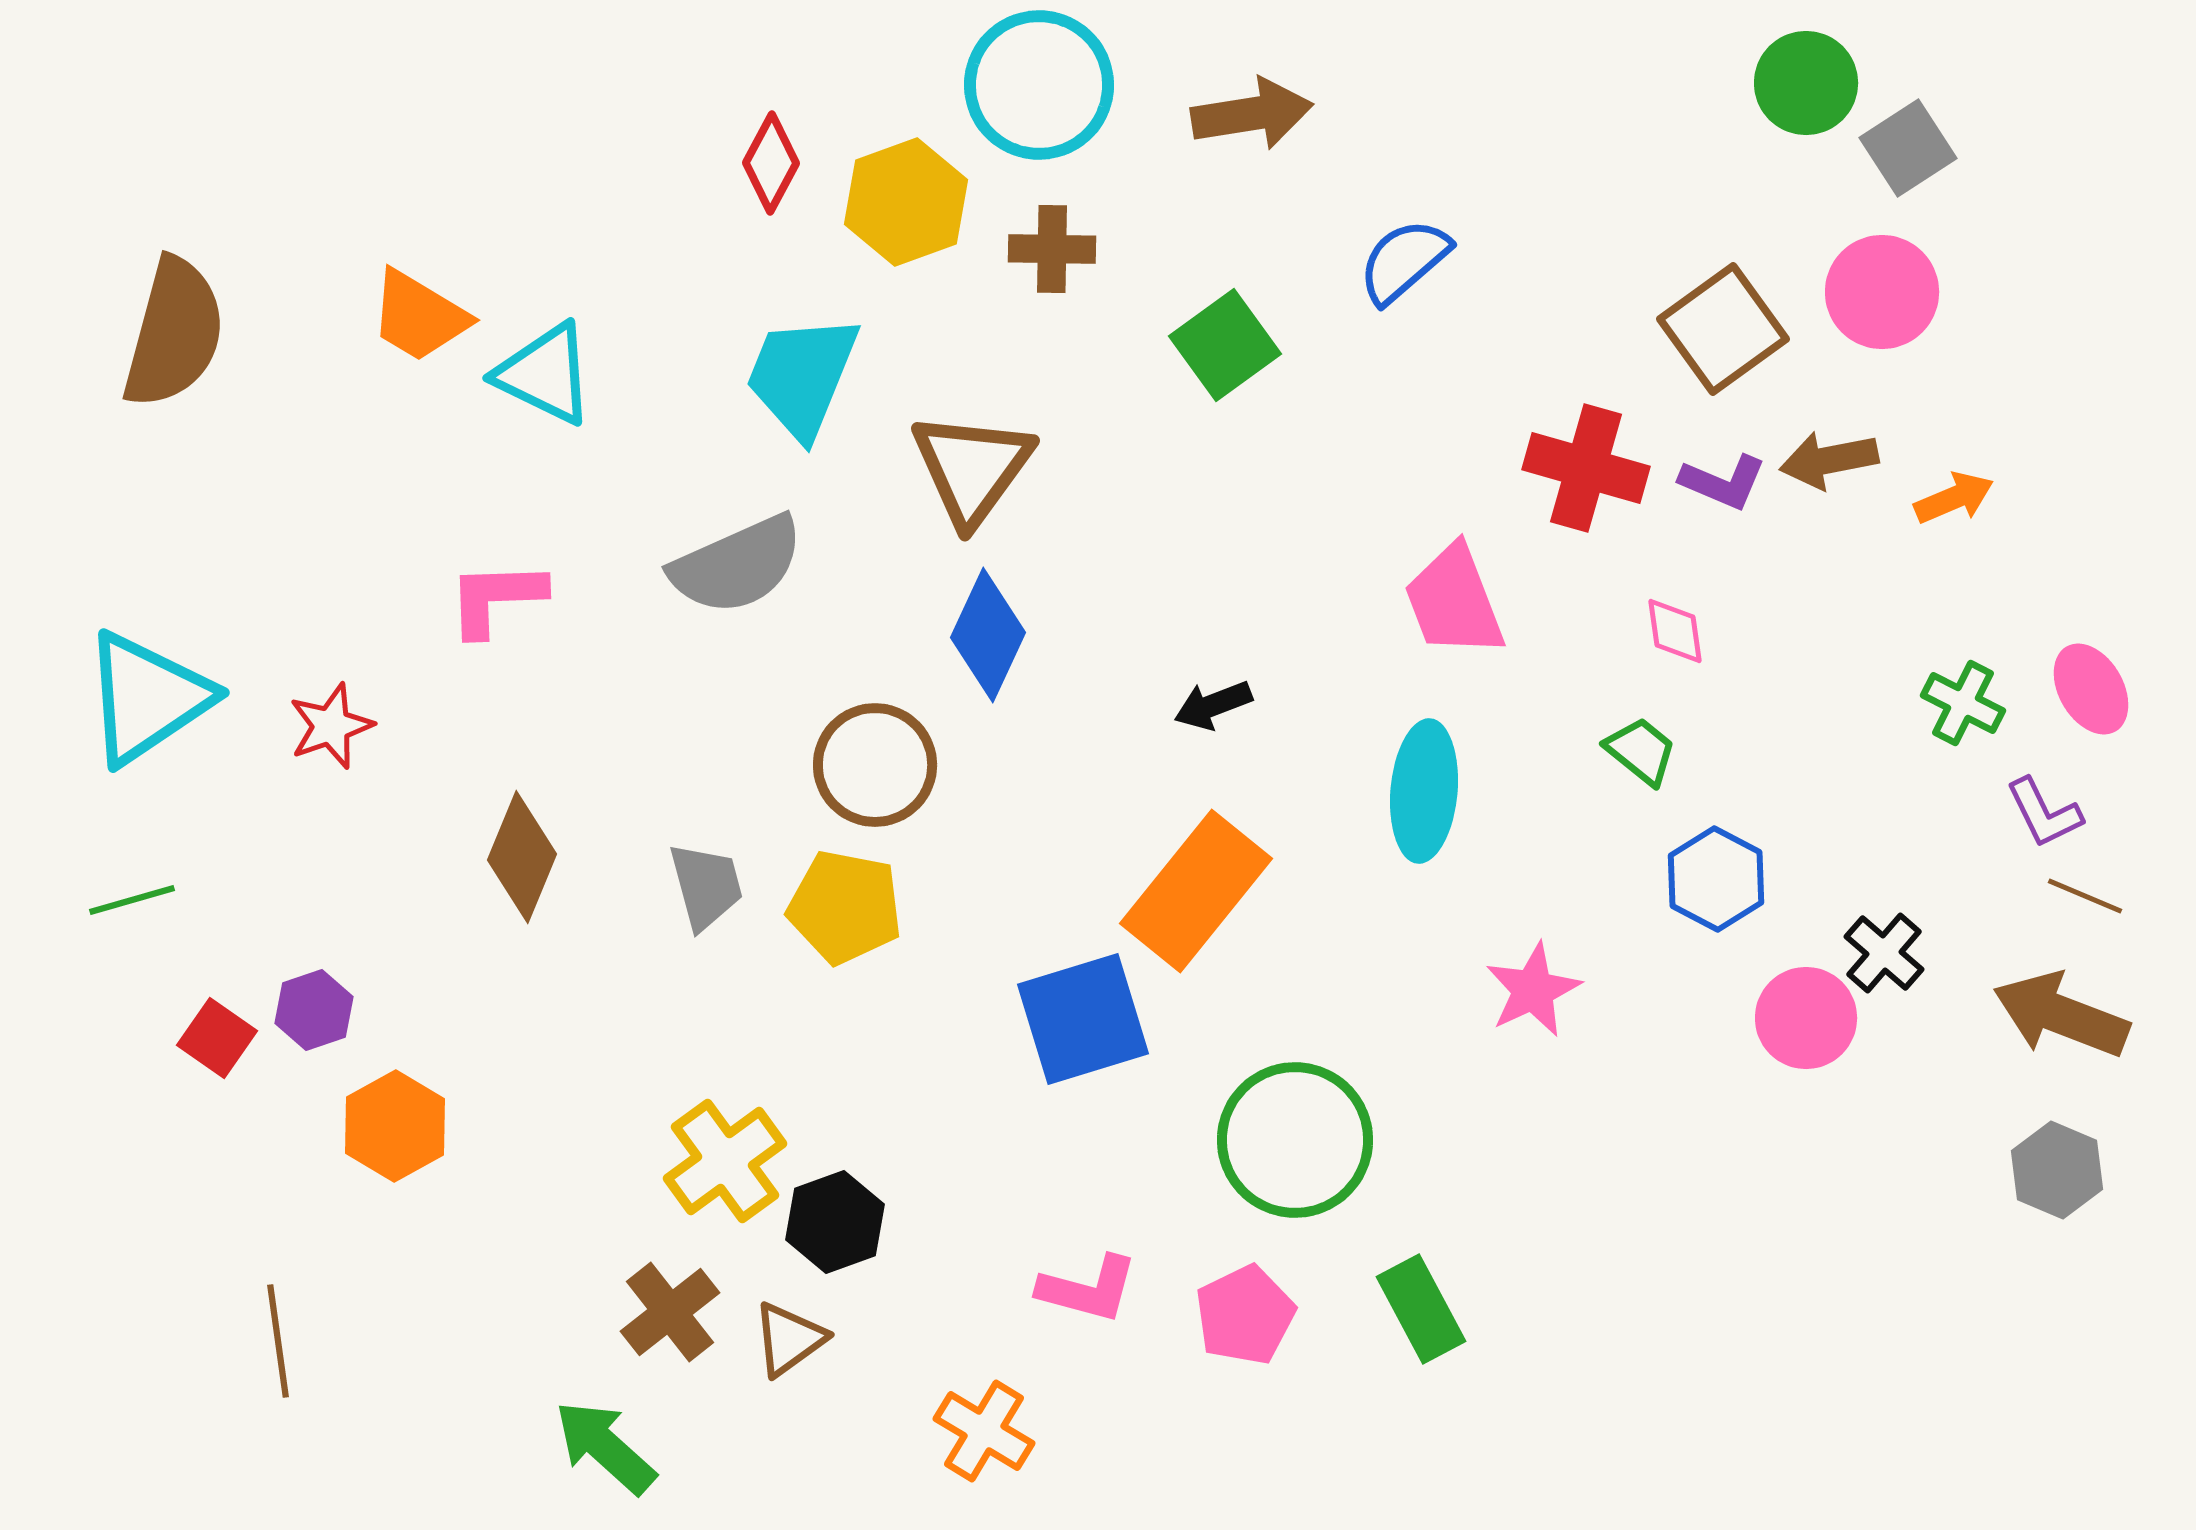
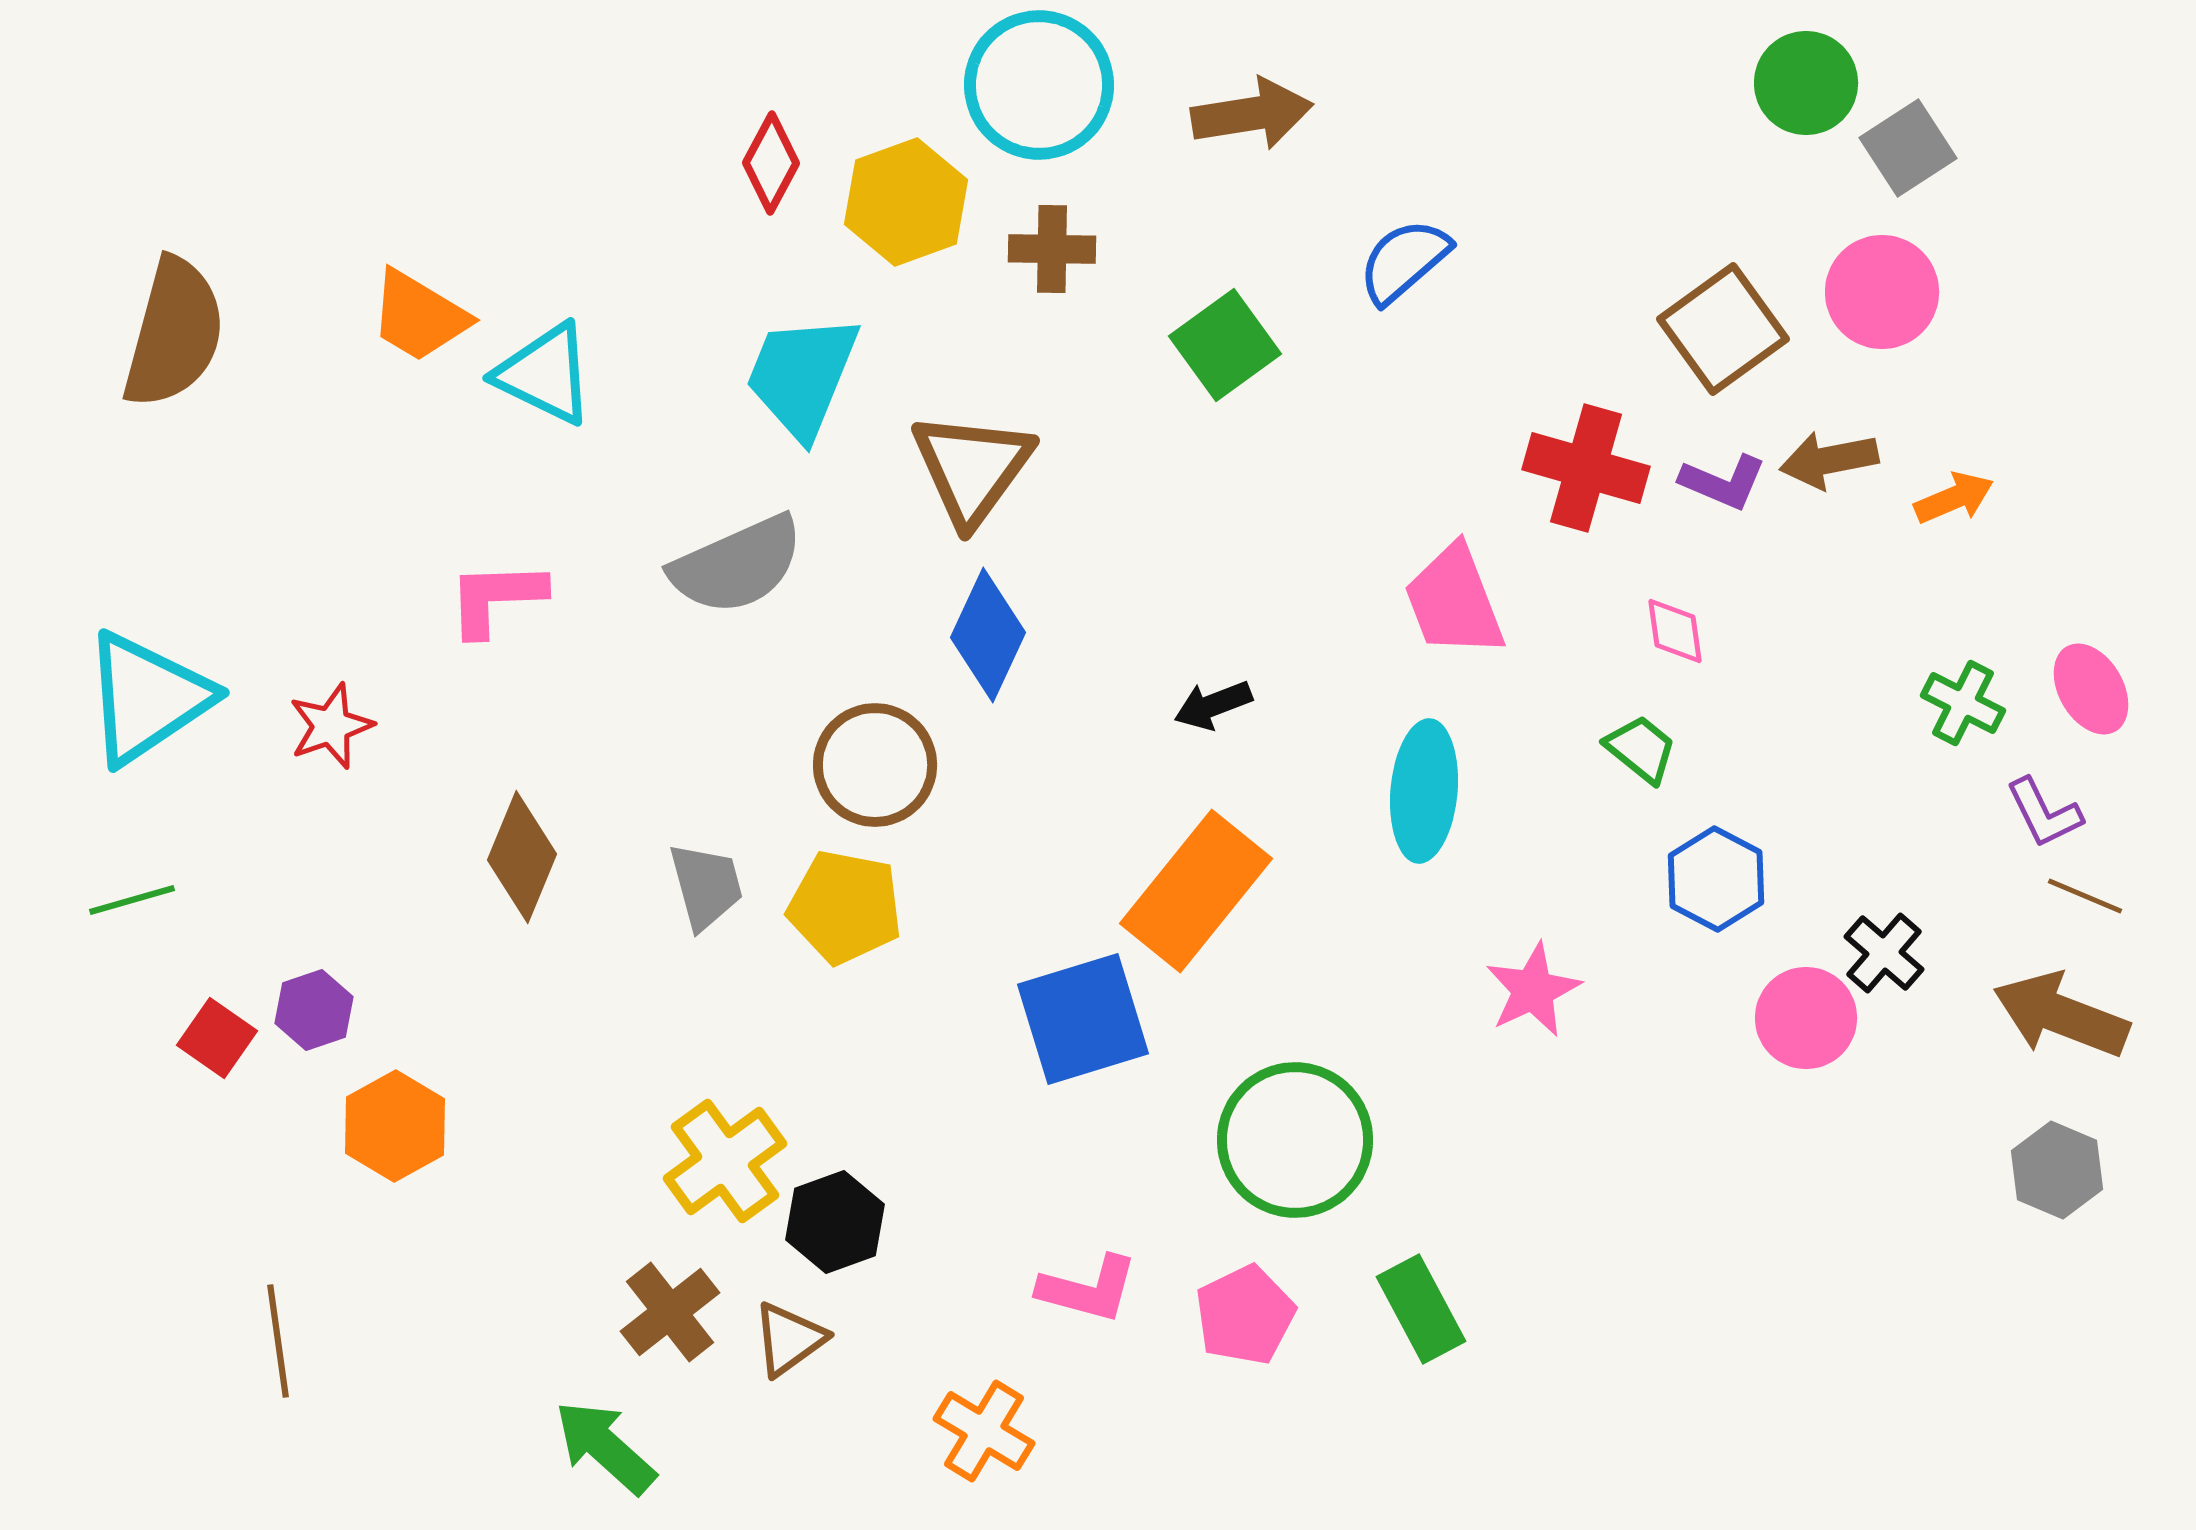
green trapezoid at (1641, 751): moved 2 px up
